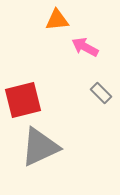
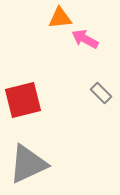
orange triangle: moved 3 px right, 2 px up
pink arrow: moved 8 px up
gray triangle: moved 12 px left, 17 px down
